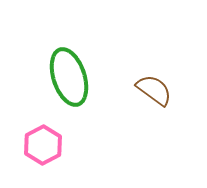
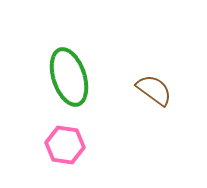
pink hexagon: moved 22 px right; rotated 24 degrees counterclockwise
